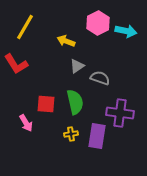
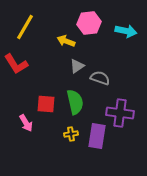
pink hexagon: moved 9 px left; rotated 20 degrees clockwise
